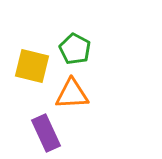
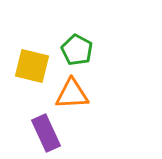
green pentagon: moved 2 px right, 1 px down
